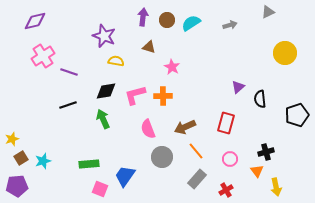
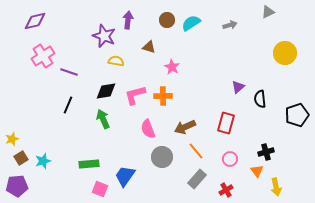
purple arrow: moved 15 px left, 3 px down
black line: rotated 48 degrees counterclockwise
